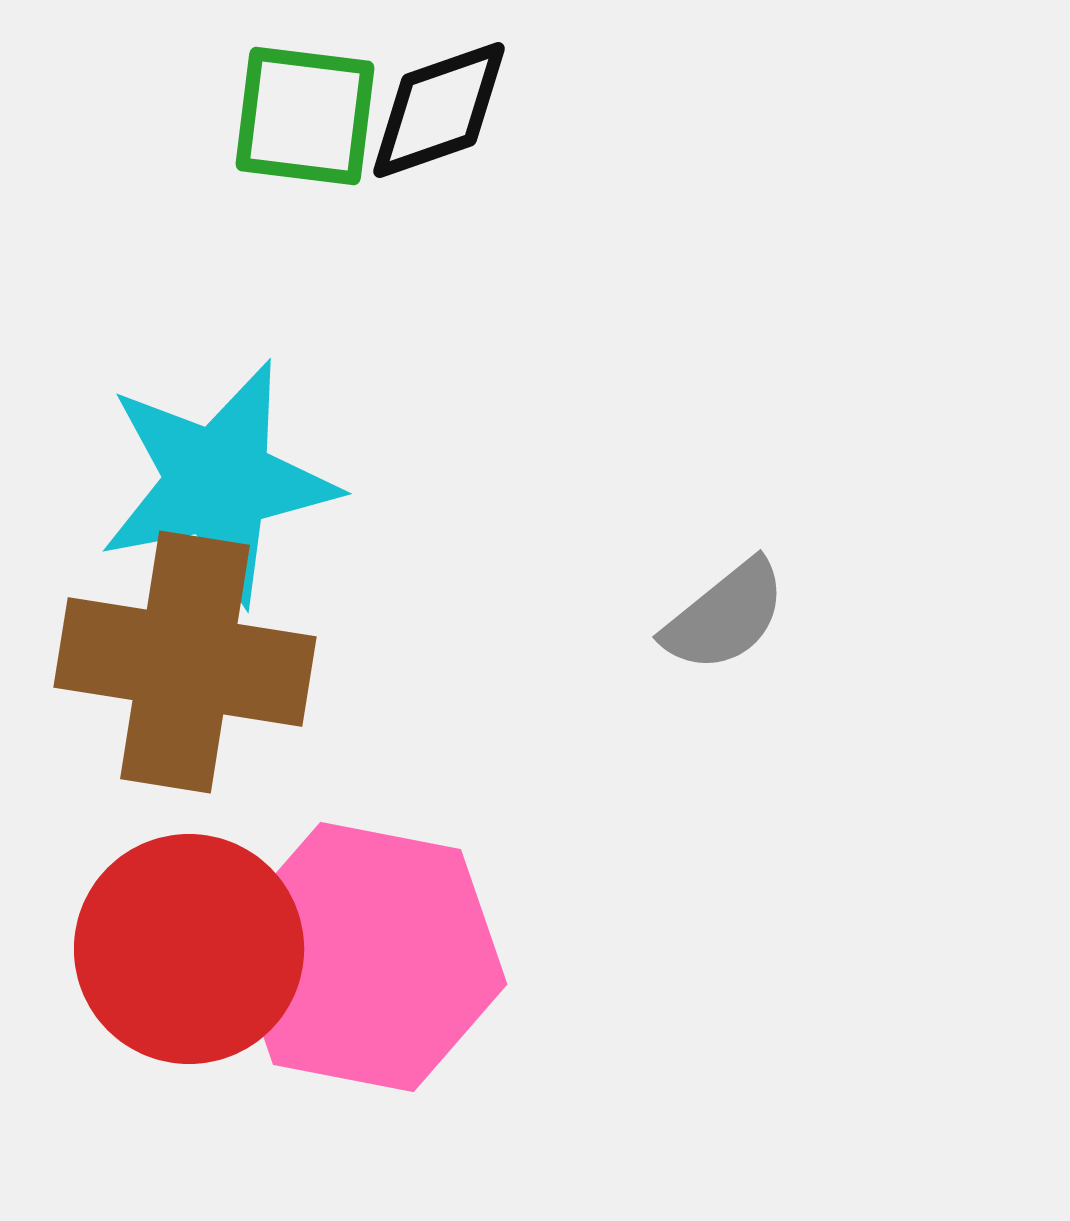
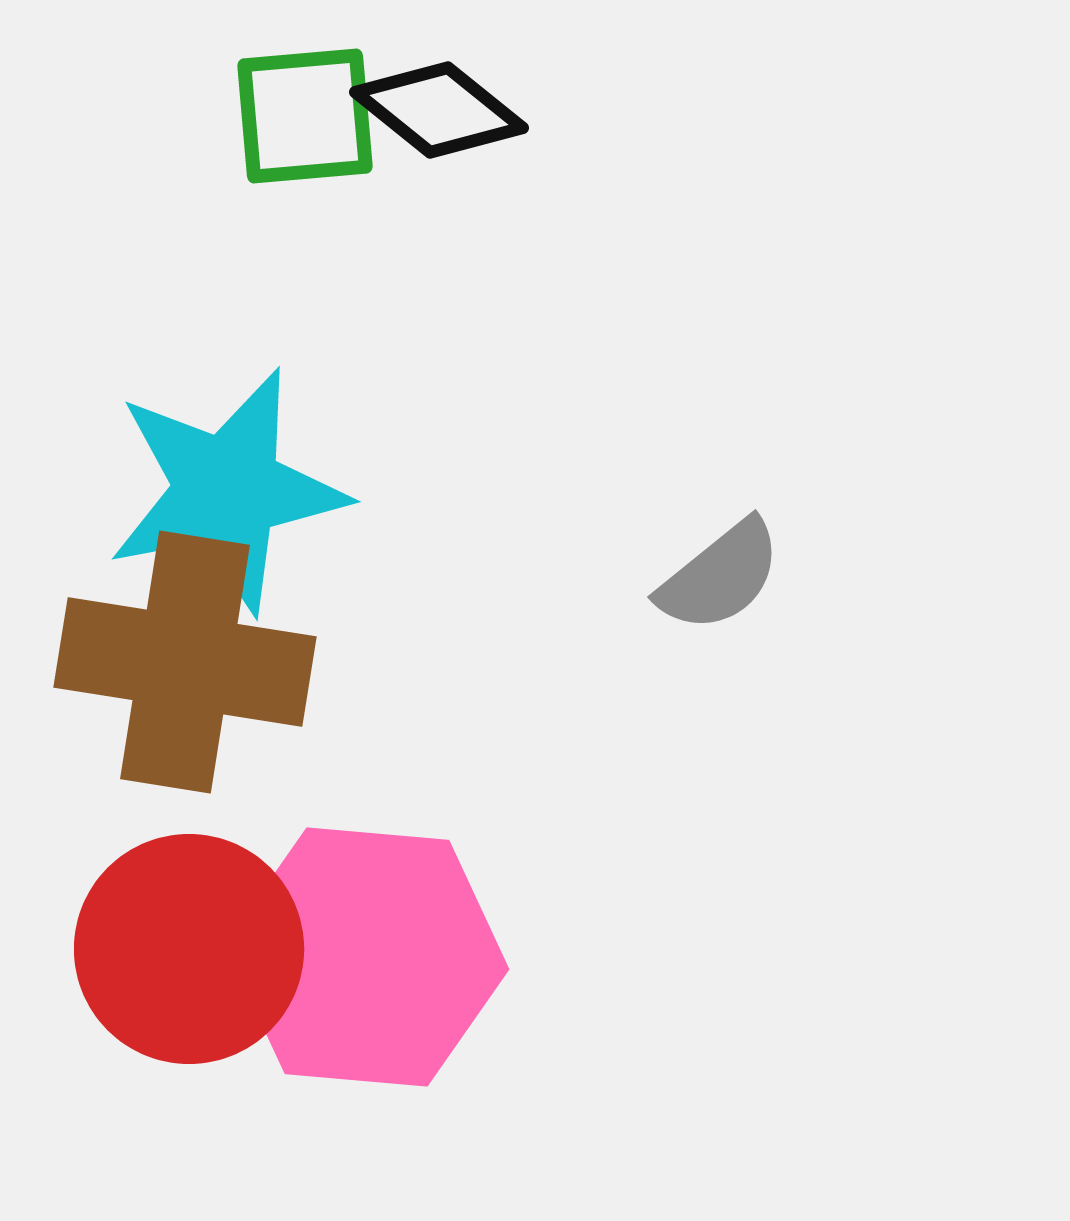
black diamond: rotated 58 degrees clockwise
green square: rotated 12 degrees counterclockwise
cyan star: moved 9 px right, 8 px down
gray semicircle: moved 5 px left, 40 px up
pink hexagon: rotated 6 degrees counterclockwise
